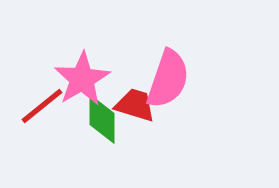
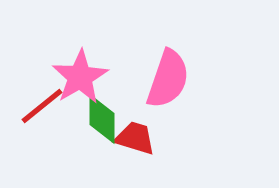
pink star: moved 2 px left, 2 px up
red trapezoid: moved 33 px down
